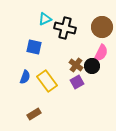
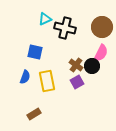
blue square: moved 1 px right, 5 px down
yellow rectangle: rotated 25 degrees clockwise
